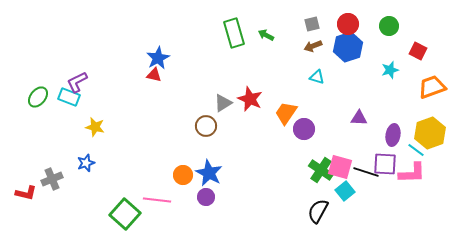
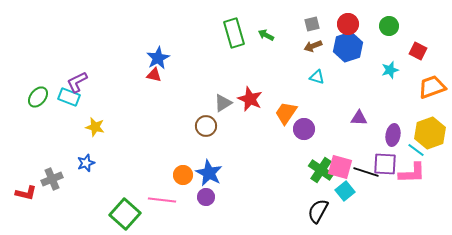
pink line at (157, 200): moved 5 px right
